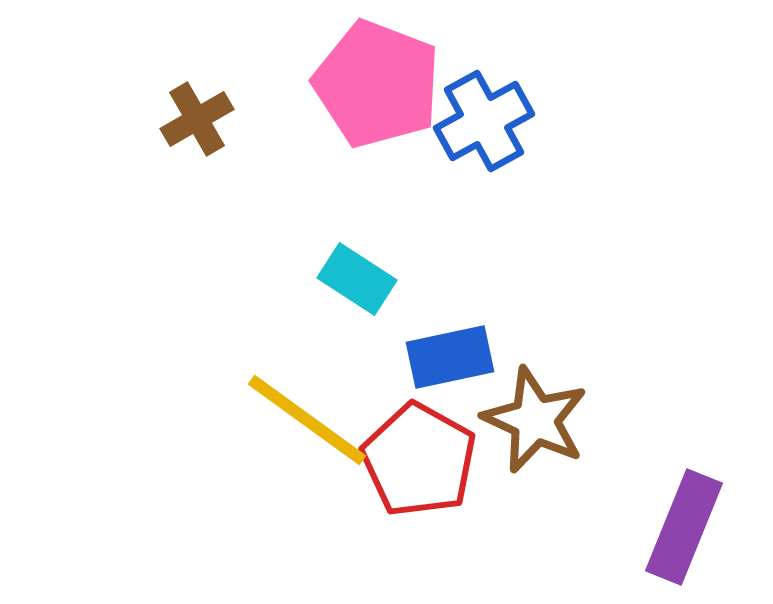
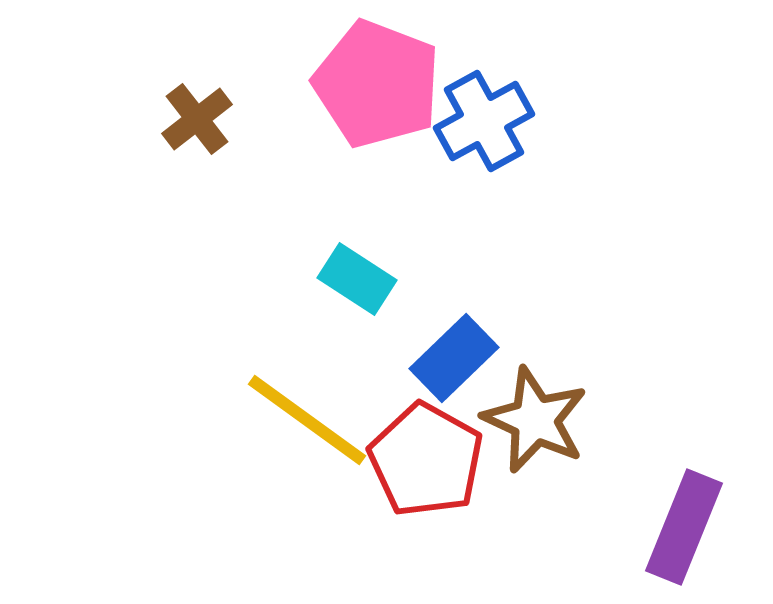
brown cross: rotated 8 degrees counterclockwise
blue rectangle: moved 4 px right, 1 px down; rotated 32 degrees counterclockwise
red pentagon: moved 7 px right
